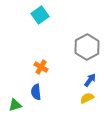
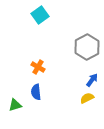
orange cross: moved 3 px left
blue arrow: moved 2 px right
